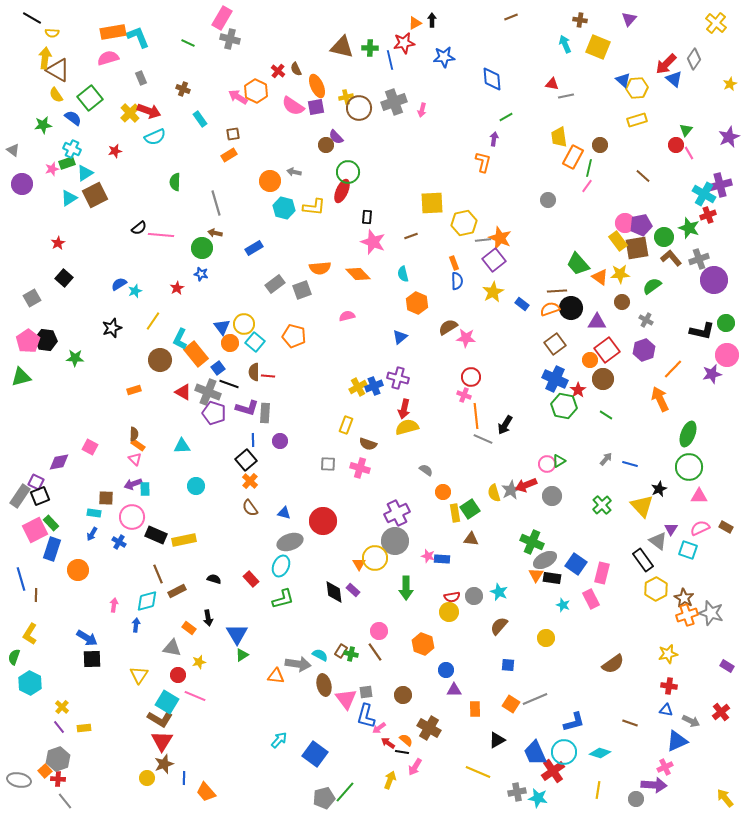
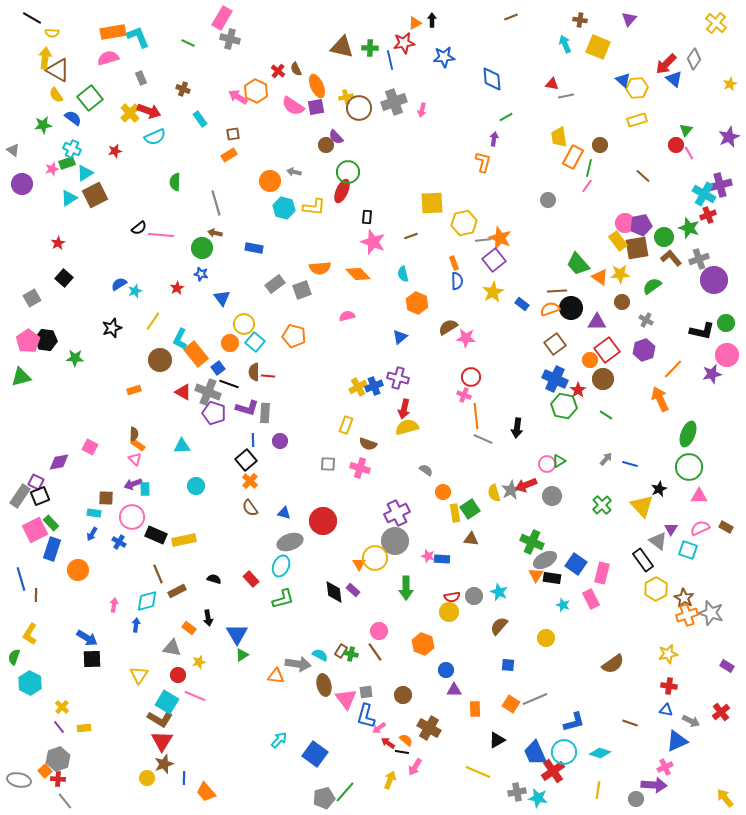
blue rectangle at (254, 248): rotated 42 degrees clockwise
blue triangle at (222, 327): moved 29 px up
black arrow at (505, 425): moved 12 px right, 3 px down; rotated 24 degrees counterclockwise
